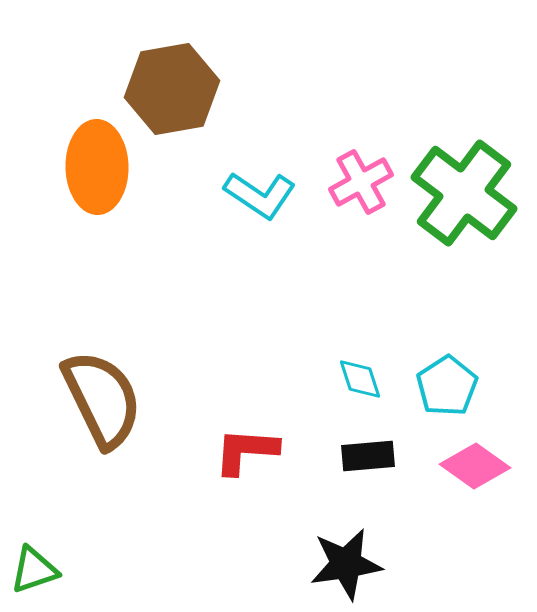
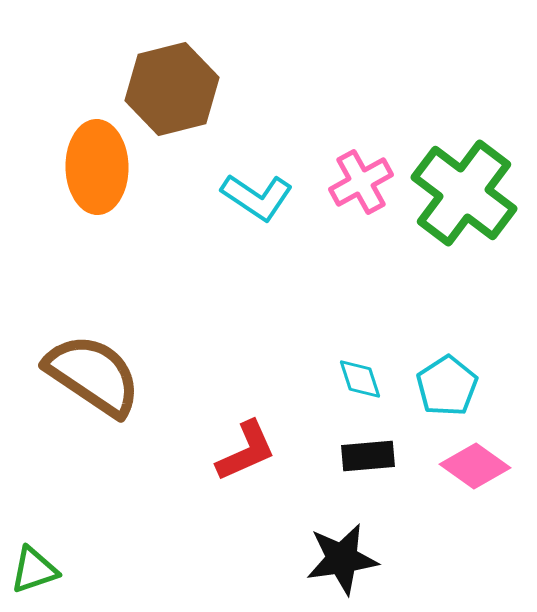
brown hexagon: rotated 4 degrees counterclockwise
cyan L-shape: moved 3 px left, 2 px down
brown semicircle: moved 9 px left, 24 px up; rotated 30 degrees counterclockwise
red L-shape: rotated 152 degrees clockwise
black star: moved 4 px left, 5 px up
